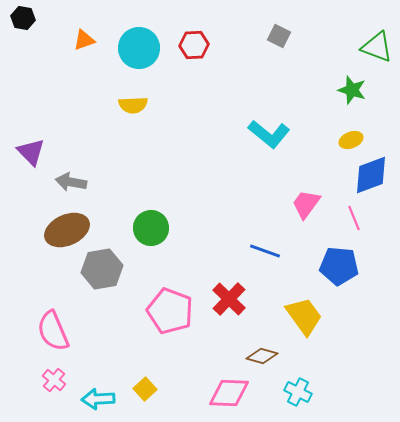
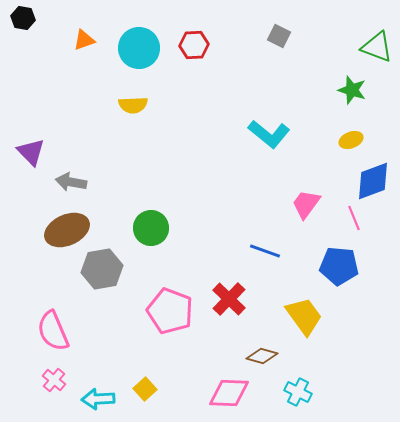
blue diamond: moved 2 px right, 6 px down
